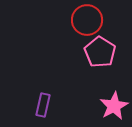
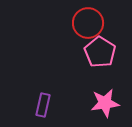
red circle: moved 1 px right, 3 px down
pink star: moved 9 px left, 3 px up; rotated 20 degrees clockwise
